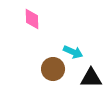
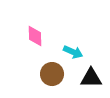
pink diamond: moved 3 px right, 17 px down
brown circle: moved 1 px left, 5 px down
